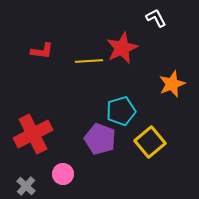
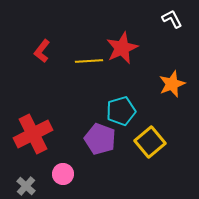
white L-shape: moved 16 px right, 1 px down
red L-shape: rotated 120 degrees clockwise
